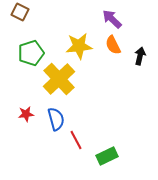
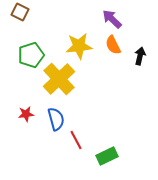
green pentagon: moved 2 px down
